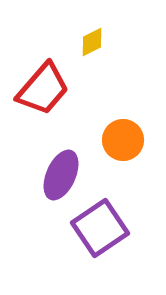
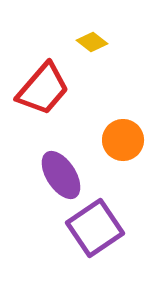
yellow diamond: rotated 64 degrees clockwise
purple ellipse: rotated 57 degrees counterclockwise
purple square: moved 5 px left
